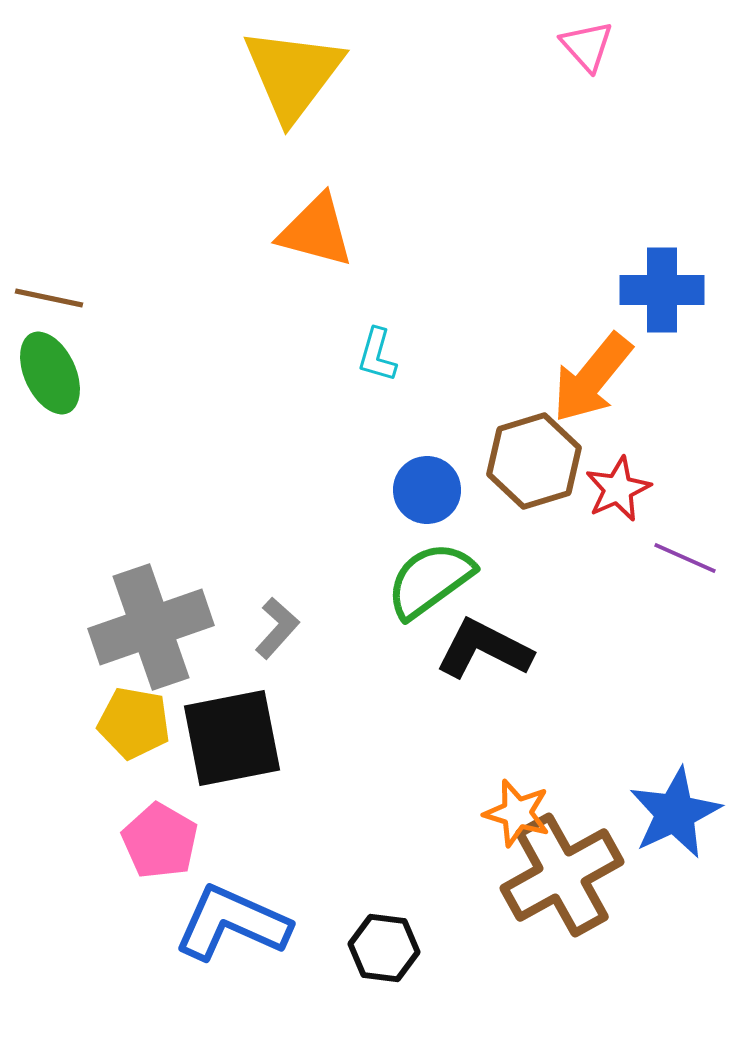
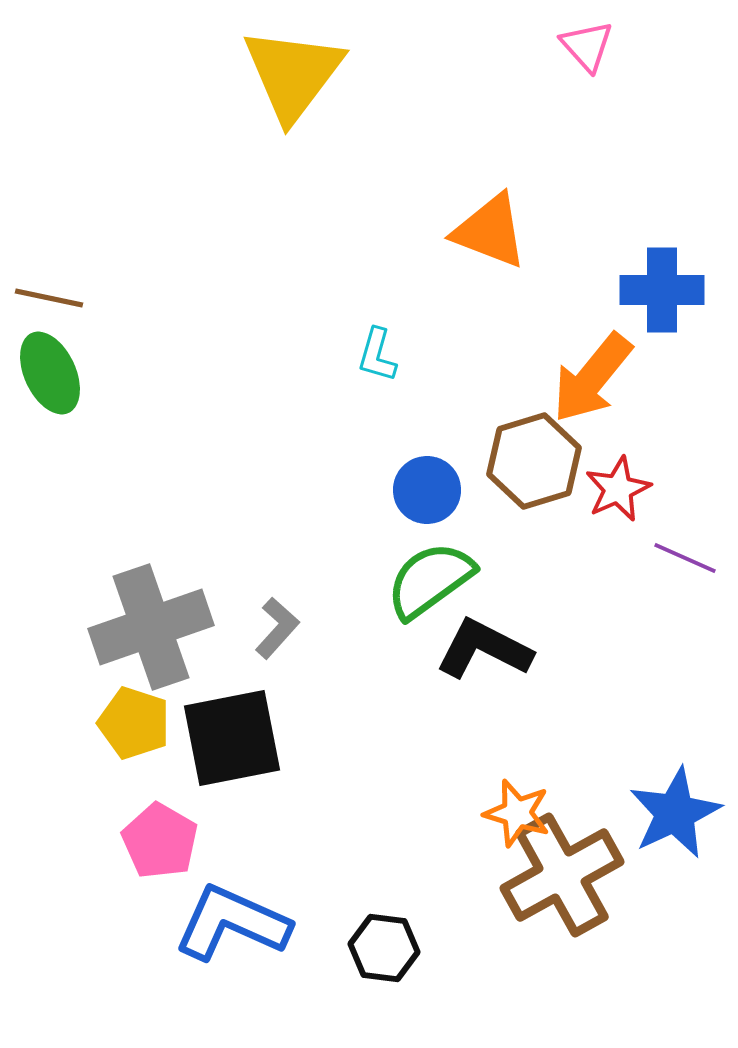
orange triangle: moved 174 px right; rotated 6 degrees clockwise
yellow pentagon: rotated 8 degrees clockwise
